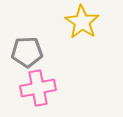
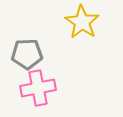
gray pentagon: moved 2 px down
